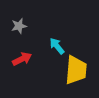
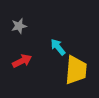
cyan arrow: moved 1 px right, 1 px down
red arrow: moved 2 px down
